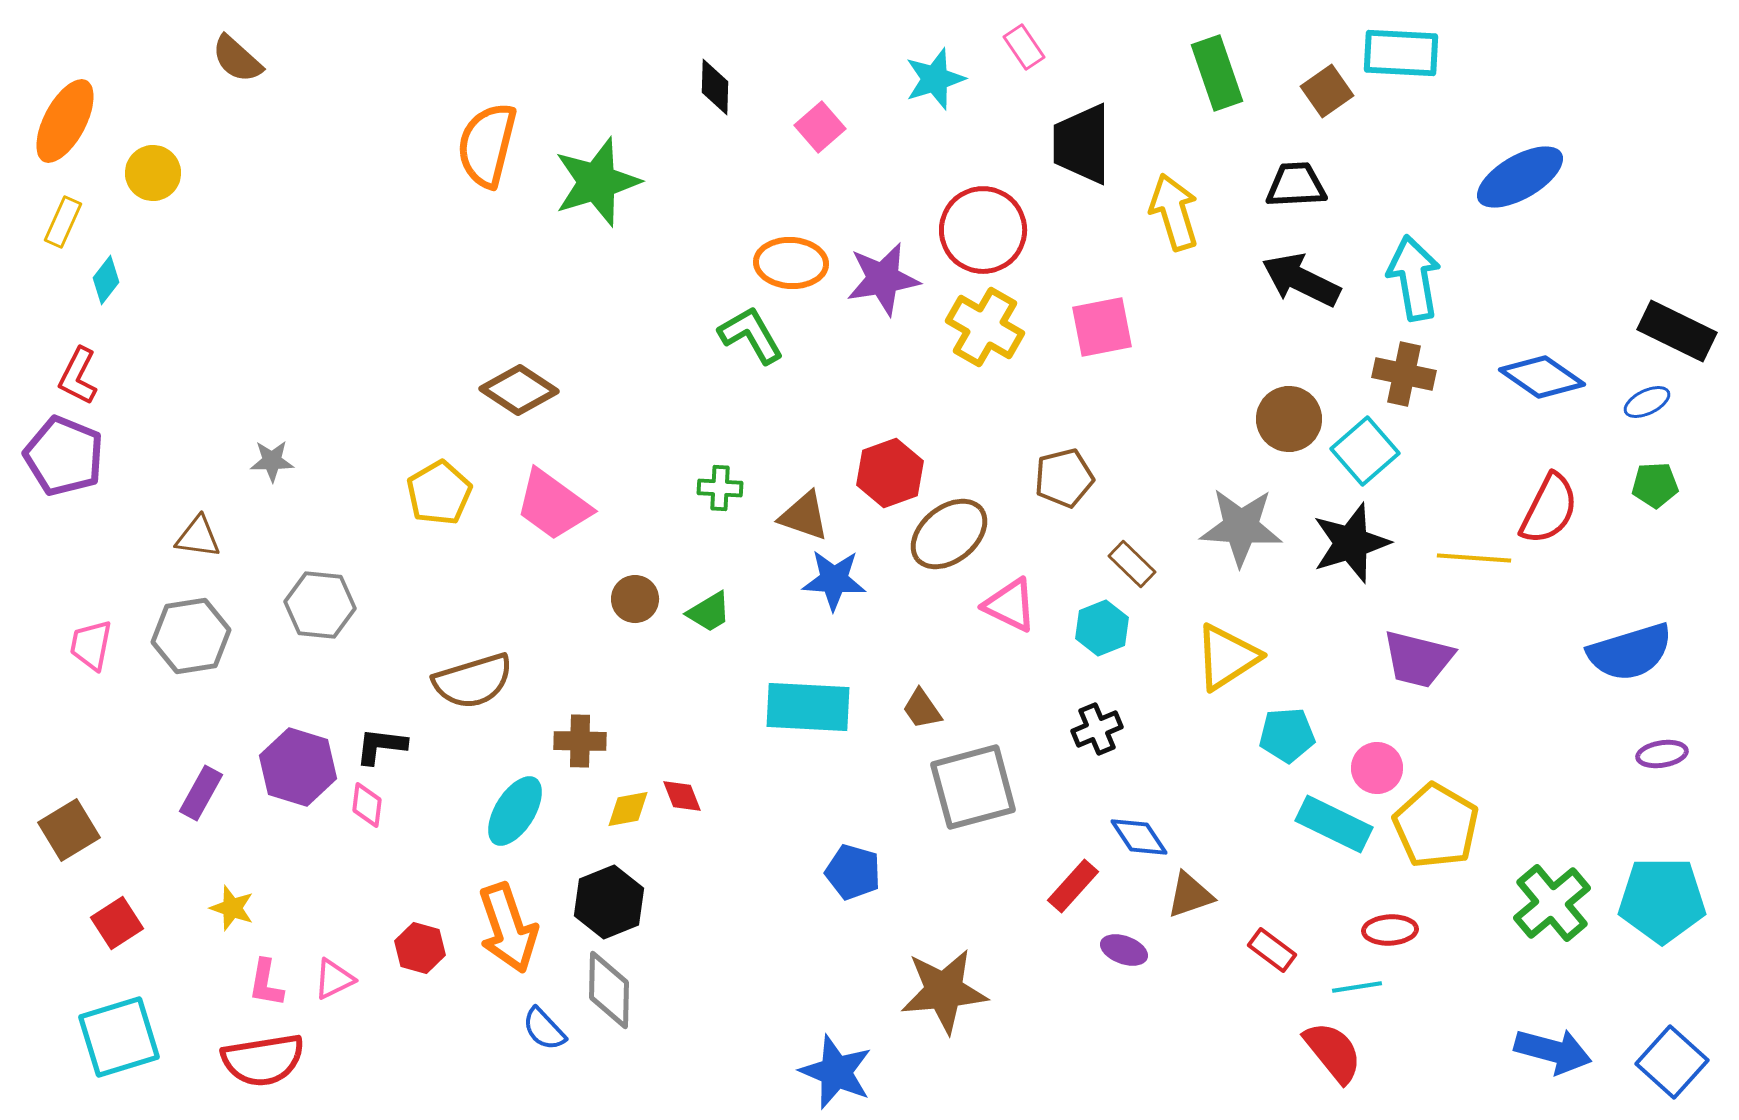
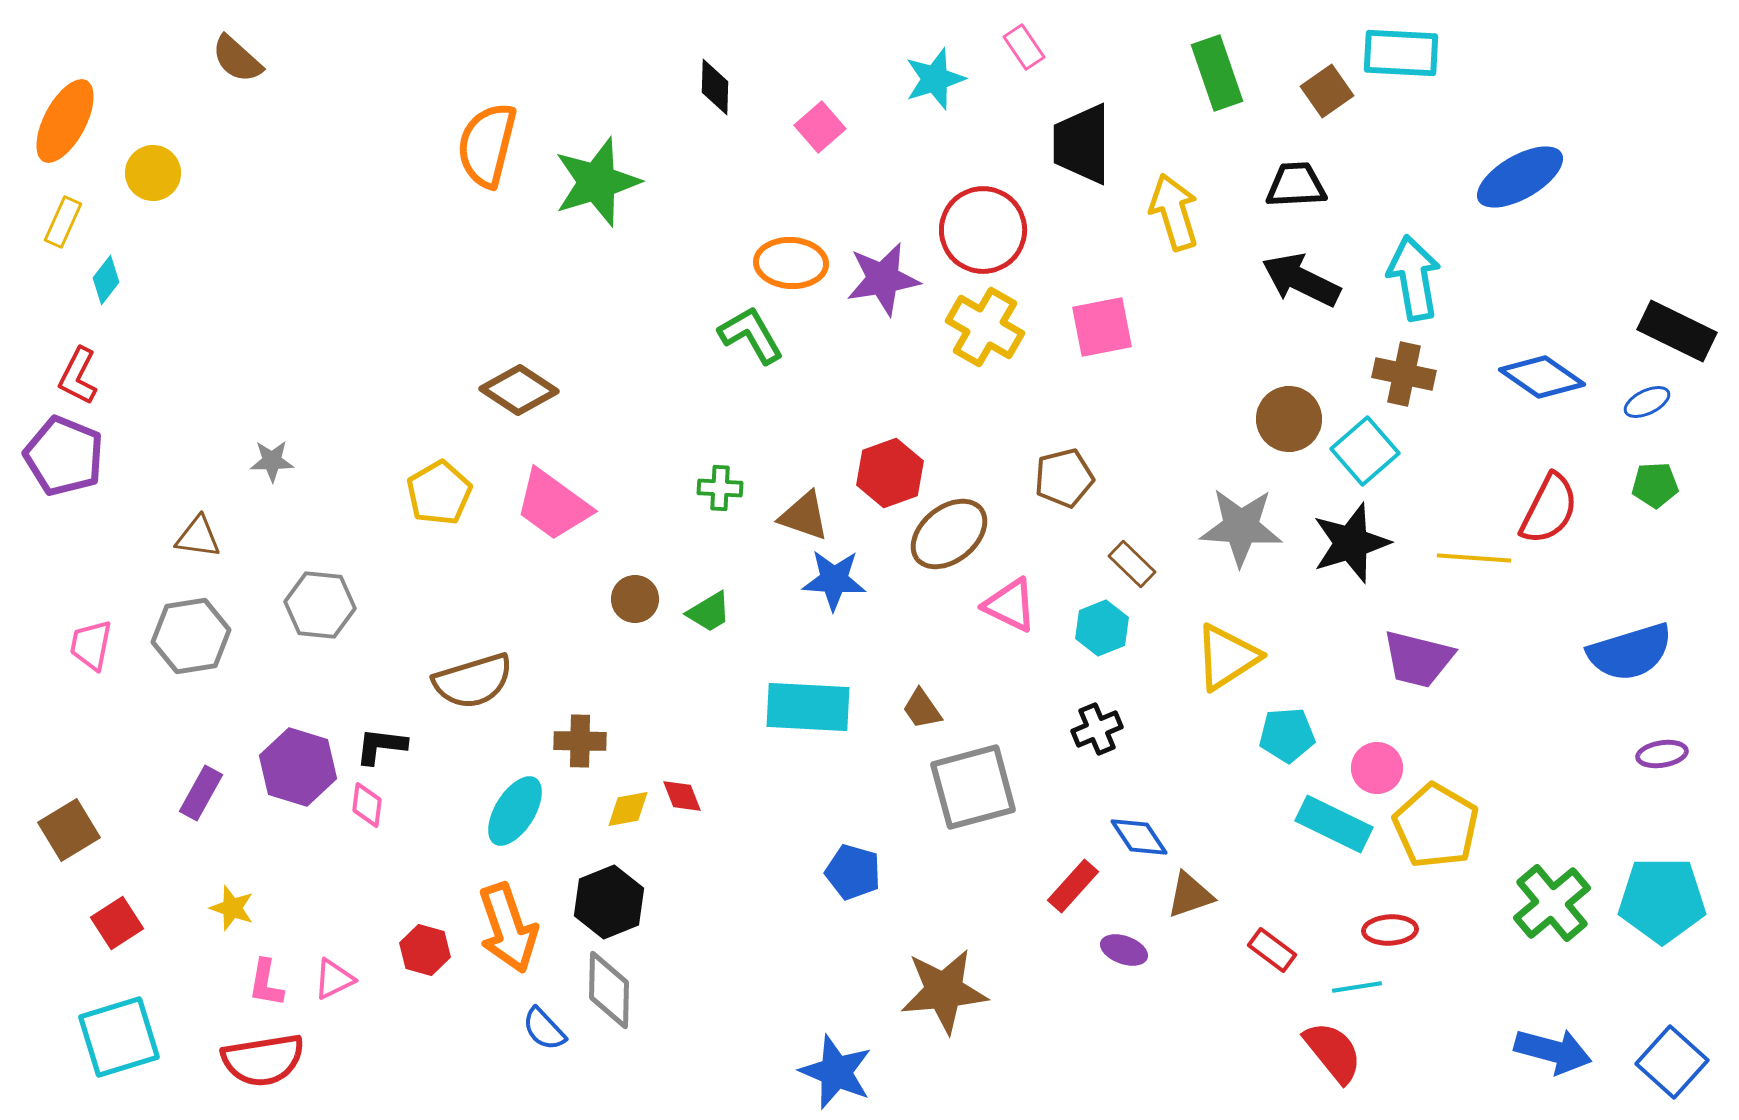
red hexagon at (420, 948): moved 5 px right, 2 px down
